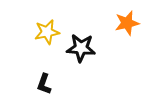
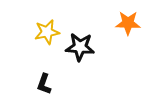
orange star: moved 1 px right; rotated 15 degrees clockwise
black star: moved 1 px left, 1 px up
